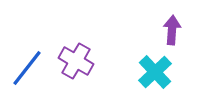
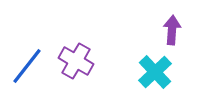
blue line: moved 2 px up
